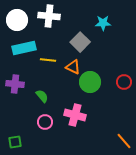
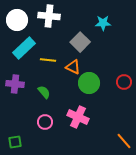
cyan rectangle: rotated 30 degrees counterclockwise
green circle: moved 1 px left, 1 px down
green semicircle: moved 2 px right, 4 px up
pink cross: moved 3 px right, 2 px down; rotated 10 degrees clockwise
